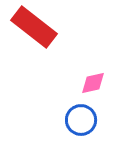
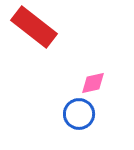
blue circle: moved 2 px left, 6 px up
